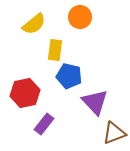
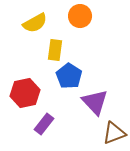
orange circle: moved 1 px up
yellow semicircle: moved 1 px right, 1 px up; rotated 10 degrees clockwise
blue pentagon: rotated 20 degrees clockwise
